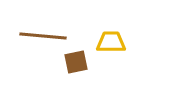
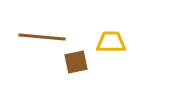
brown line: moved 1 px left, 1 px down
